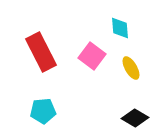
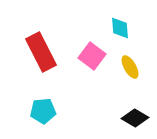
yellow ellipse: moved 1 px left, 1 px up
